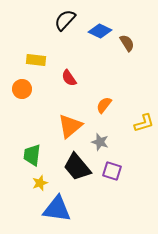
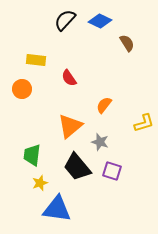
blue diamond: moved 10 px up
